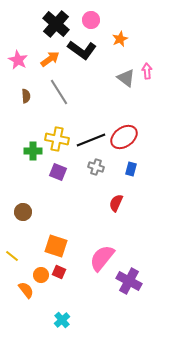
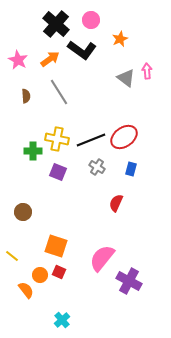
gray cross: moved 1 px right; rotated 14 degrees clockwise
orange circle: moved 1 px left
